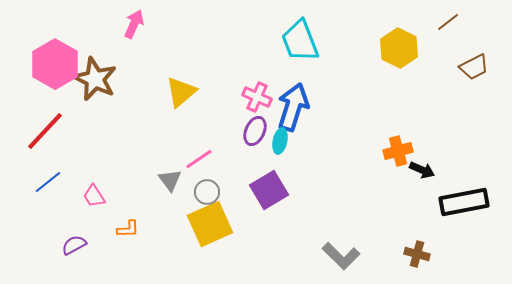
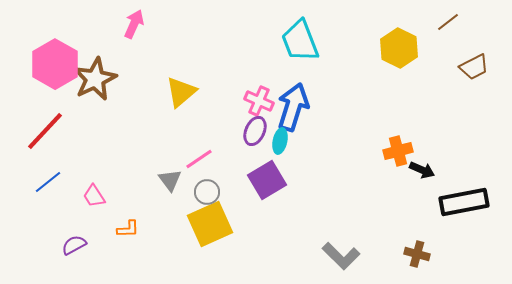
brown star: rotated 21 degrees clockwise
pink cross: moved 2 px right, 4 px down
purple square: moved 2 px left, 10 px up
